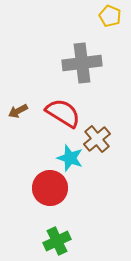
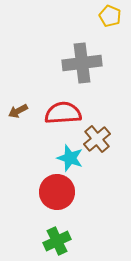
red semicircle: rotated 36 degrees counterclockwise
red circle: moved 7 px right, 4 px down
